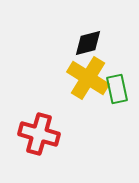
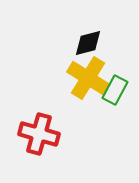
green rectangle: moved 2 px left, 1 px down; rotated 40 degrees clockwise
